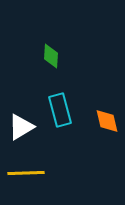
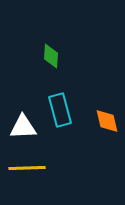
white triangle: moved 2 px right; rotated 28 degrees clockwise
yellow line: moved 1 px right, 5 px up
